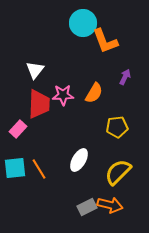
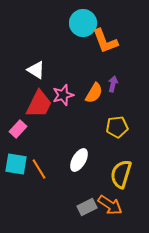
white triangle: moved 1 px right; rotated 36 degrees counterclockwise
purple arrow: moved 12 px left, 7 px down; rotated 14 degrees counterclockwise
pink star: rotated 15 degrees counterclockwise
red trapezoid: rotated 24 degrees clockwise
cyan square: moved 1 px right, 4 px up; rotated 15 degrees clockwise
yellow semicircle: moved 3 px right, 2 px down; rotated 28 degrees counterclockwise
orange arrow: rotated 20 degrees clockwise
